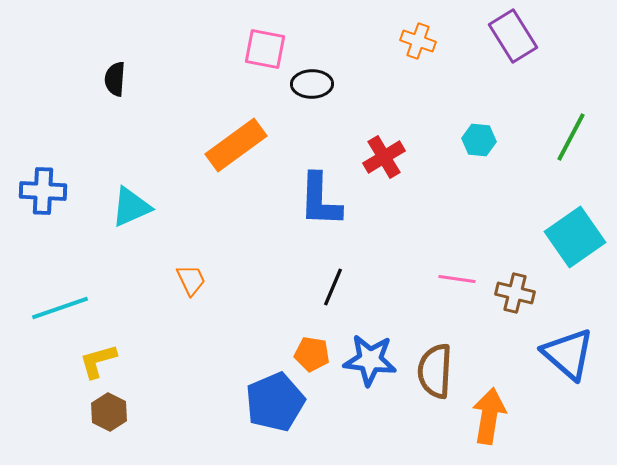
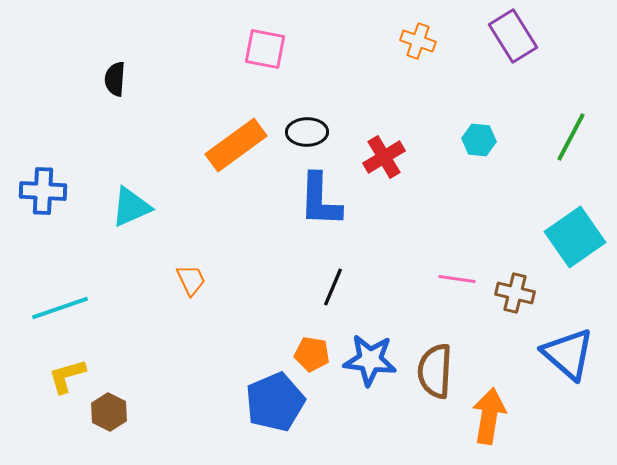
black ellipse: moved 5 px left, 48 px down
yellow L-shape: moved 31 px left, 15 px down
